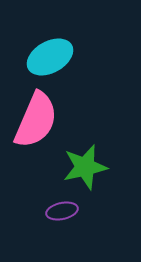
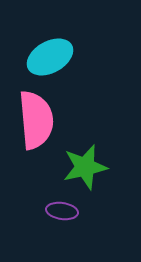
pink semicircle: rotated 28 degrees counterclockwise
purple ellipse: rotated 20 degrees clockwise
